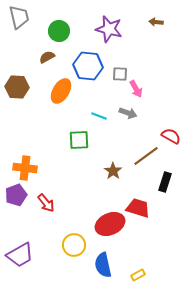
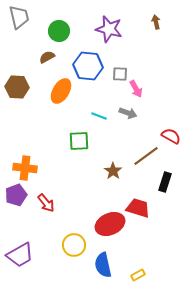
brown arrow: rotated 72 degrees clockwise
green square: moved 1 px down
